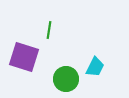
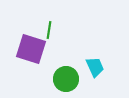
purple square: moved 7 px right, 8 px up
cyan trapezoid: rotated 50 degrees counterclockwise
